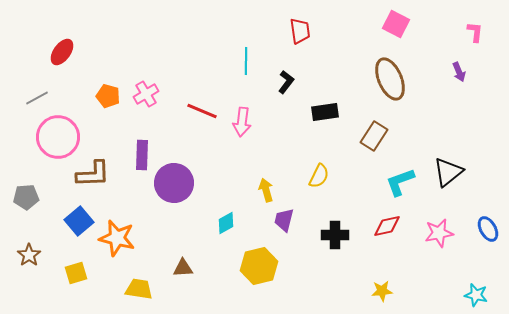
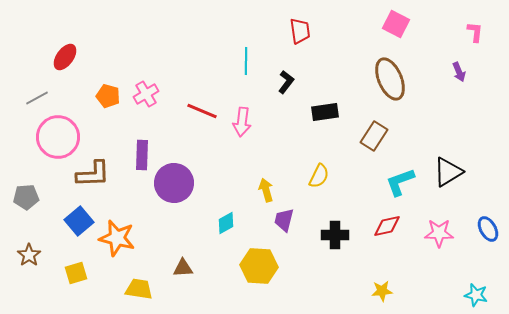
red ellipse: moved 3 px right, 5 px down
black triangle: rotated 8 degrees clockwise
pink star: rotated 12 degrees clockwise
yellow hexagon: rotated 18 degrees clockwise
